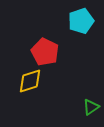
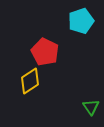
yellow diamond: rotated 16 degrees counterclockwise
green triangle: rotated 30 degrees counterclockwise
